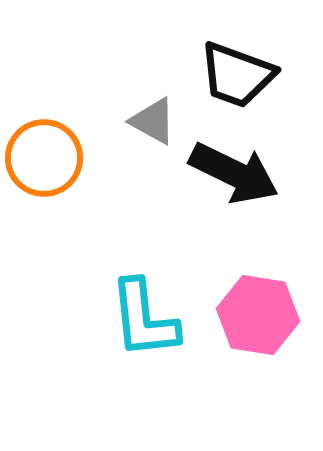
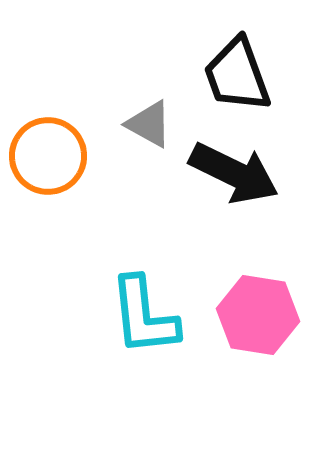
black trapezoid: rotated 50 degrees clockwise
gray triangle: moved 4 px left, 3 px down
orange circle: moved 4 px right, 2 px up
cyan L-shape: moved 3 px up
